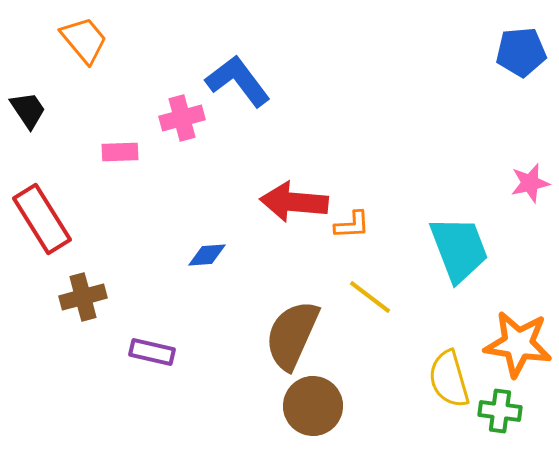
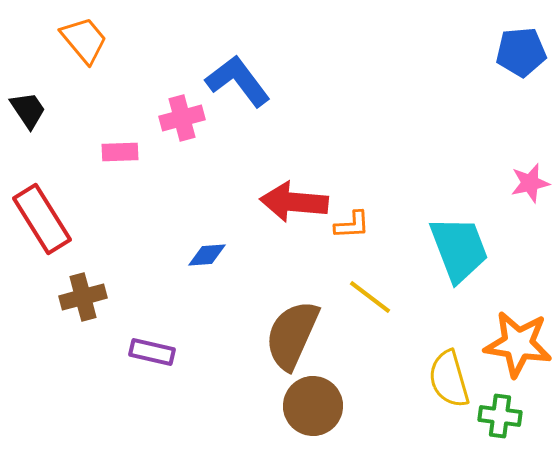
green cross: moved 5 px down
